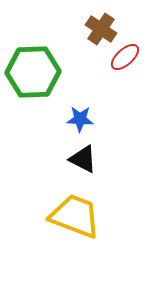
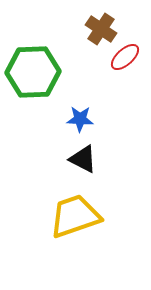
yellow trapezoid: rotated 40 degrees counterclockwise
